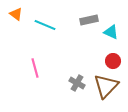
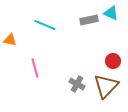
orange triangle: moved 6 px left, 26 px down; rotated 24 degrees counterclockwise
cyan triangle: moved 19 px up
gray cross: moved 1 px down
